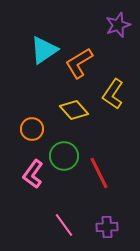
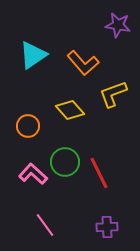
purple star: rotated 30 degrees clockwise
cyan triangle: moved 11 px left, 5 px down
orange L-shape: moved 4 px right; rotated 100 degrees counterclockwise
yellow L-shape: rotated 36 degrees clockwise
yellow diamond: moved 4 px left
orange circle: moved 4 px left, 3 px up
green circle: moved 1 px right, 6 px down
pink L-shape: rotated 96 degrees clockwise
pink line: moved 19 px left
